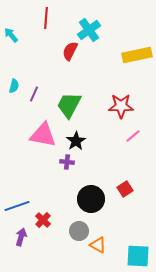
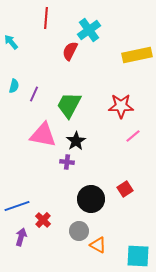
cyan arrow: moved 7 px down
